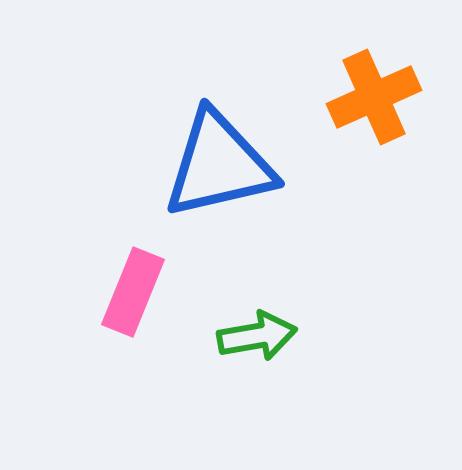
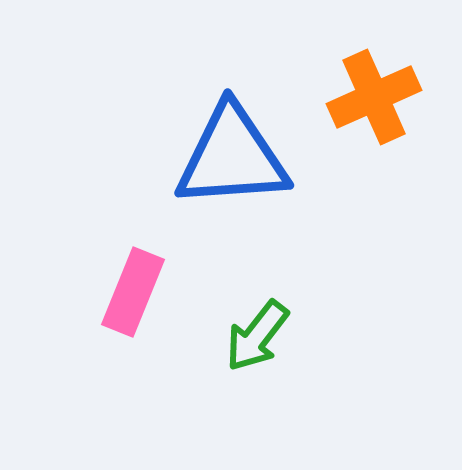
blue triangle: moved 13 px right, 8 px up; rotated 9 degrees clockwise
green arrow: rotated 138 degrees clockwise
